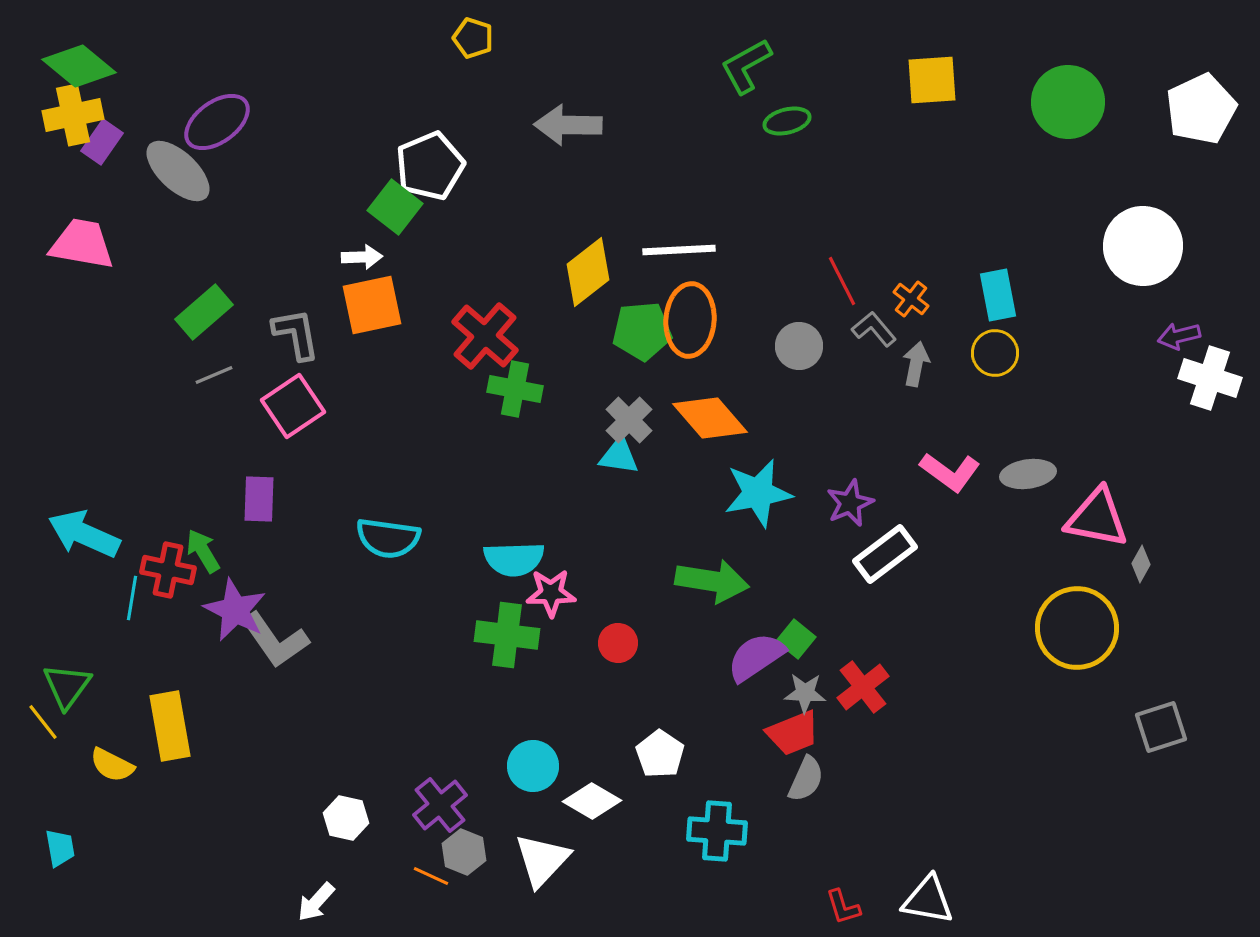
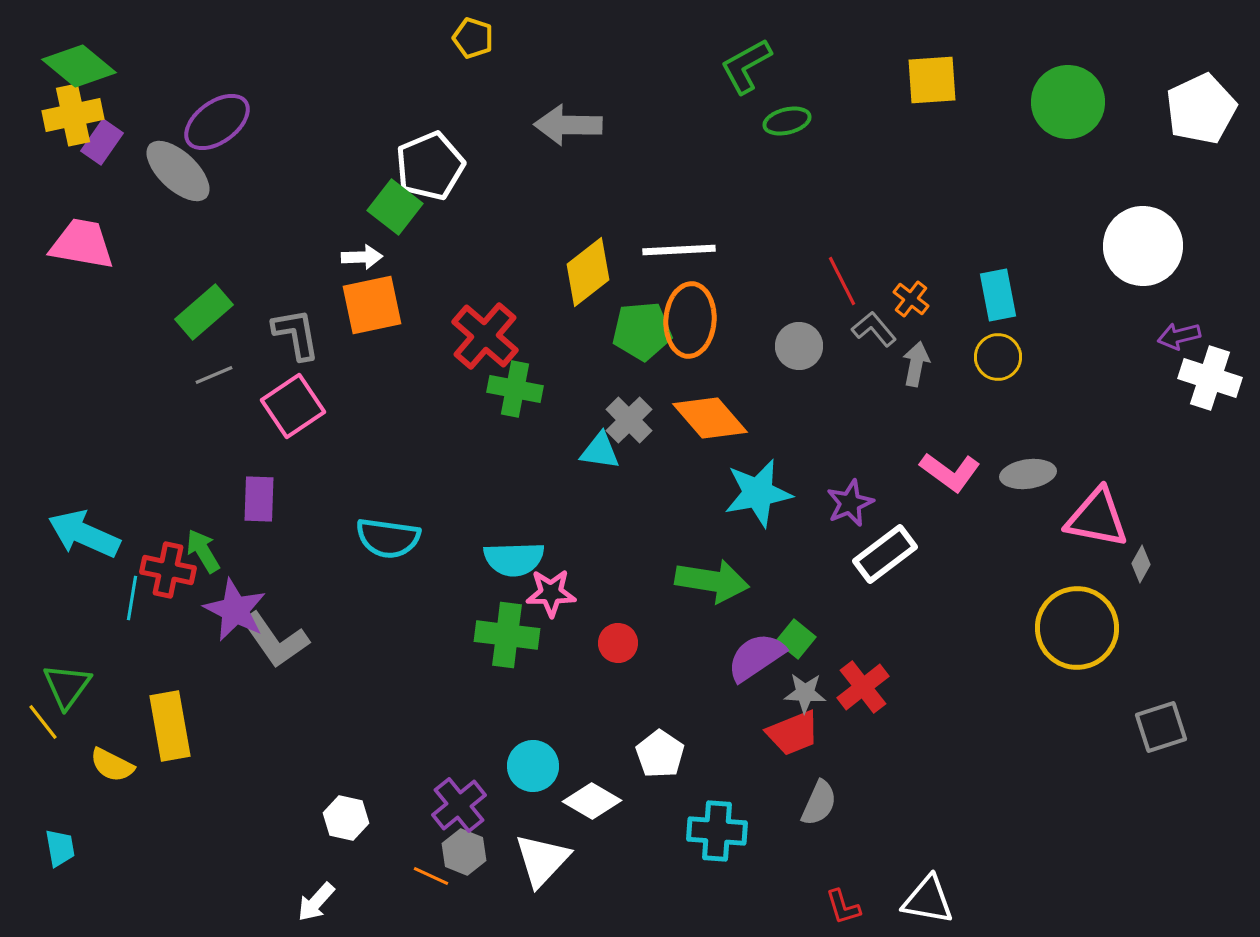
yellow circle at (995, 353): moved 3 px right, 4 px down
cyan triangle at (619, 456): moved 19 px left, 5 px up
gray semicircle at (806, 779): moved 13 px right, 24 px down
purple cross at (440, 805): moved 19 px right
